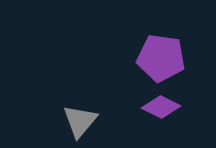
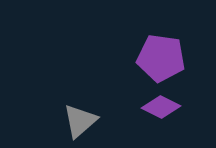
gray triangle: rotated 9 degrees clockwise
